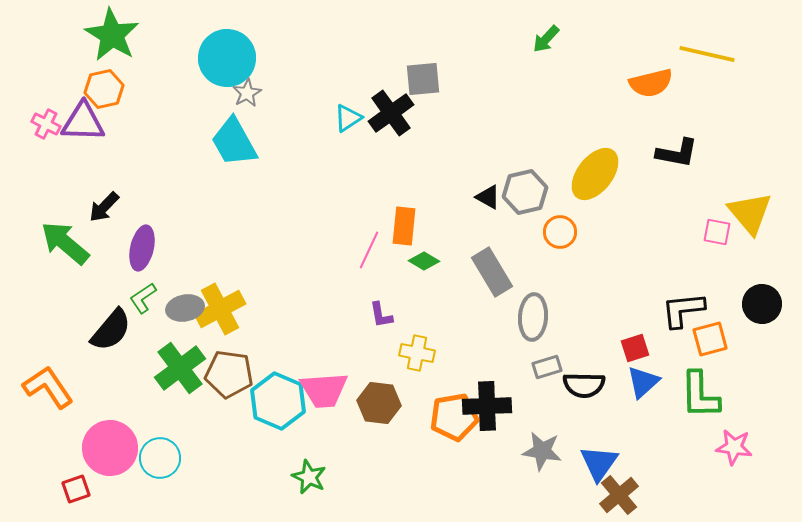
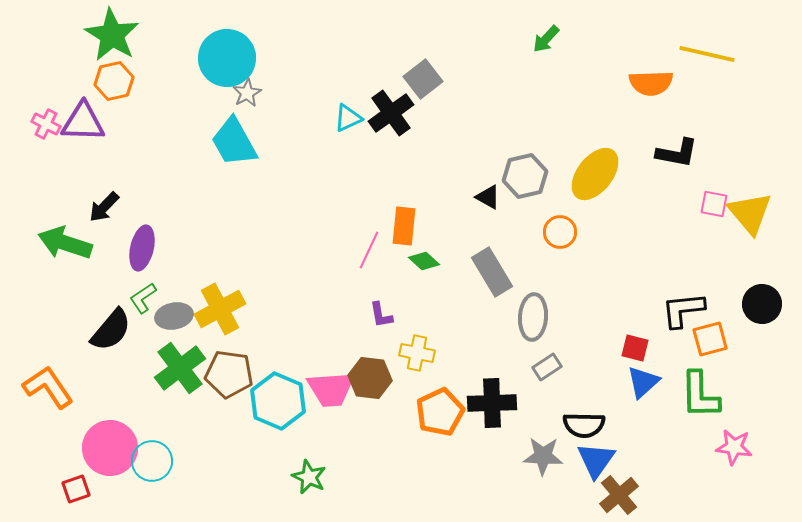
gray square at (423, 79): rotated 33 degrees counterclockwise
orange semicircle at (651, 83): rotated 12 degrees clockwise
orange hexagon at (104, 89): moved 10 px right, 8 px up
cyan triangle at (348, 118): rotated 8 degrees clockwise
gray hexagon at (525, 192): moved 16 px up
pink square at (717, 232): moved 3 px left, 28 px up
green arrow at (65, 243): rotated 22 degrees counterclockwise
green diamond at (424, 261): rotated 12 degrees clockwise
gray ellipse at (185, 308): moved 11 px left, 8 px down
red square at (635, 348): rotated 32 degrees clockwise
gray rectangle at (547, 367): rotated 16 degrees counterclockwise
black semicircle at (584, 385): moved 40 px down
pink trapezoid at (324, 390): moved 7 px right, 1 px up
brown hexagon at (379, 403): moved 9 px left, 25 px up
black cross at (487, 406): moved 5 px right, 3 px up
orange pentagon at (454, 417): moved 14 px left, 5 px up; rotated 15 degrees counterclockwise
gray star at (542, 451): moved 1 px right, 5 px down; rotated 6 degrees counterclockwise
cyan circle at (160, 458): moved 8 px left, 3 px down
blue triangle at (599, 463): moved 3 px left, 3 px up
